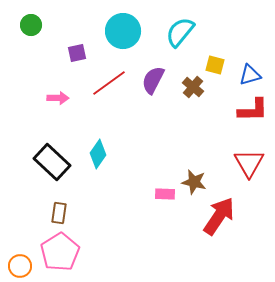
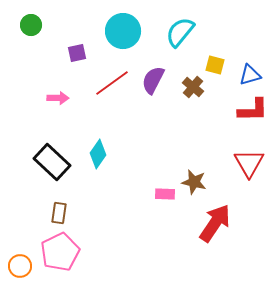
red line: moved 3 px right
red arrow: moved 4 px left, 7 px down
pink pentagon: rotated 6 degrees clockwise
